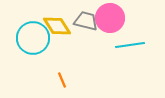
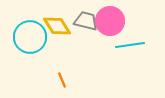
pink circle: moved 3 px down
cyan circle: moved 3 px left, 1 px up
